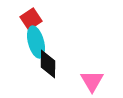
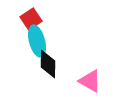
cyan ellipse: moved 1 px right, 1 px up
pink triangle: moved 2 px left; rotated 30 degrees counterclockwise
